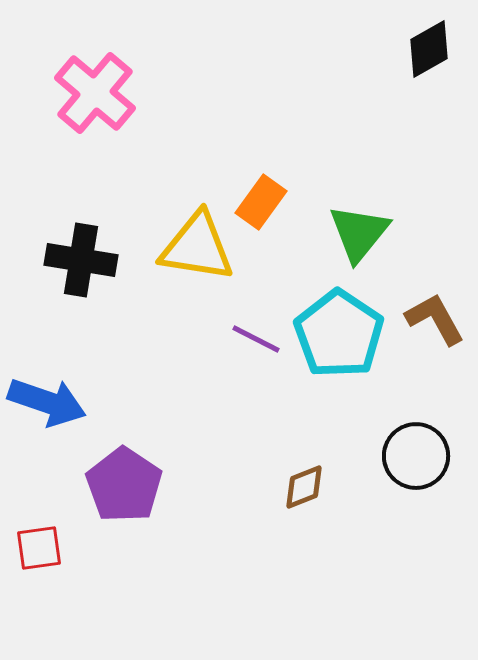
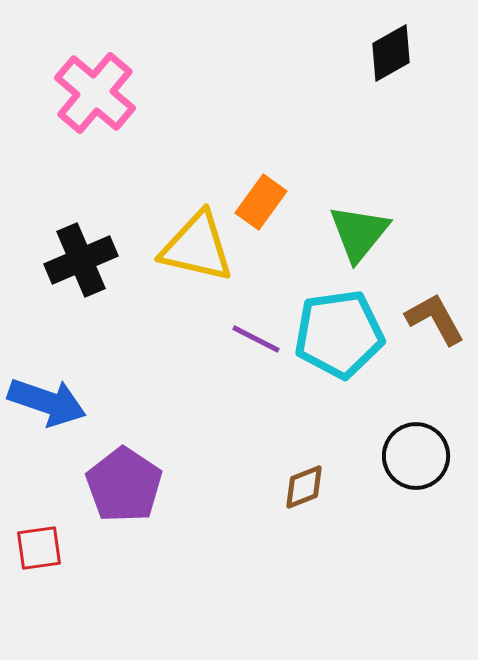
black diamond: moved 38 px left, 4 px down
yellow triangle: rotated 4 degrees clockwise
black cross: rotated 32 degrees counterclockwise
cyan pentagon: rotated 30 degrees clockwise
